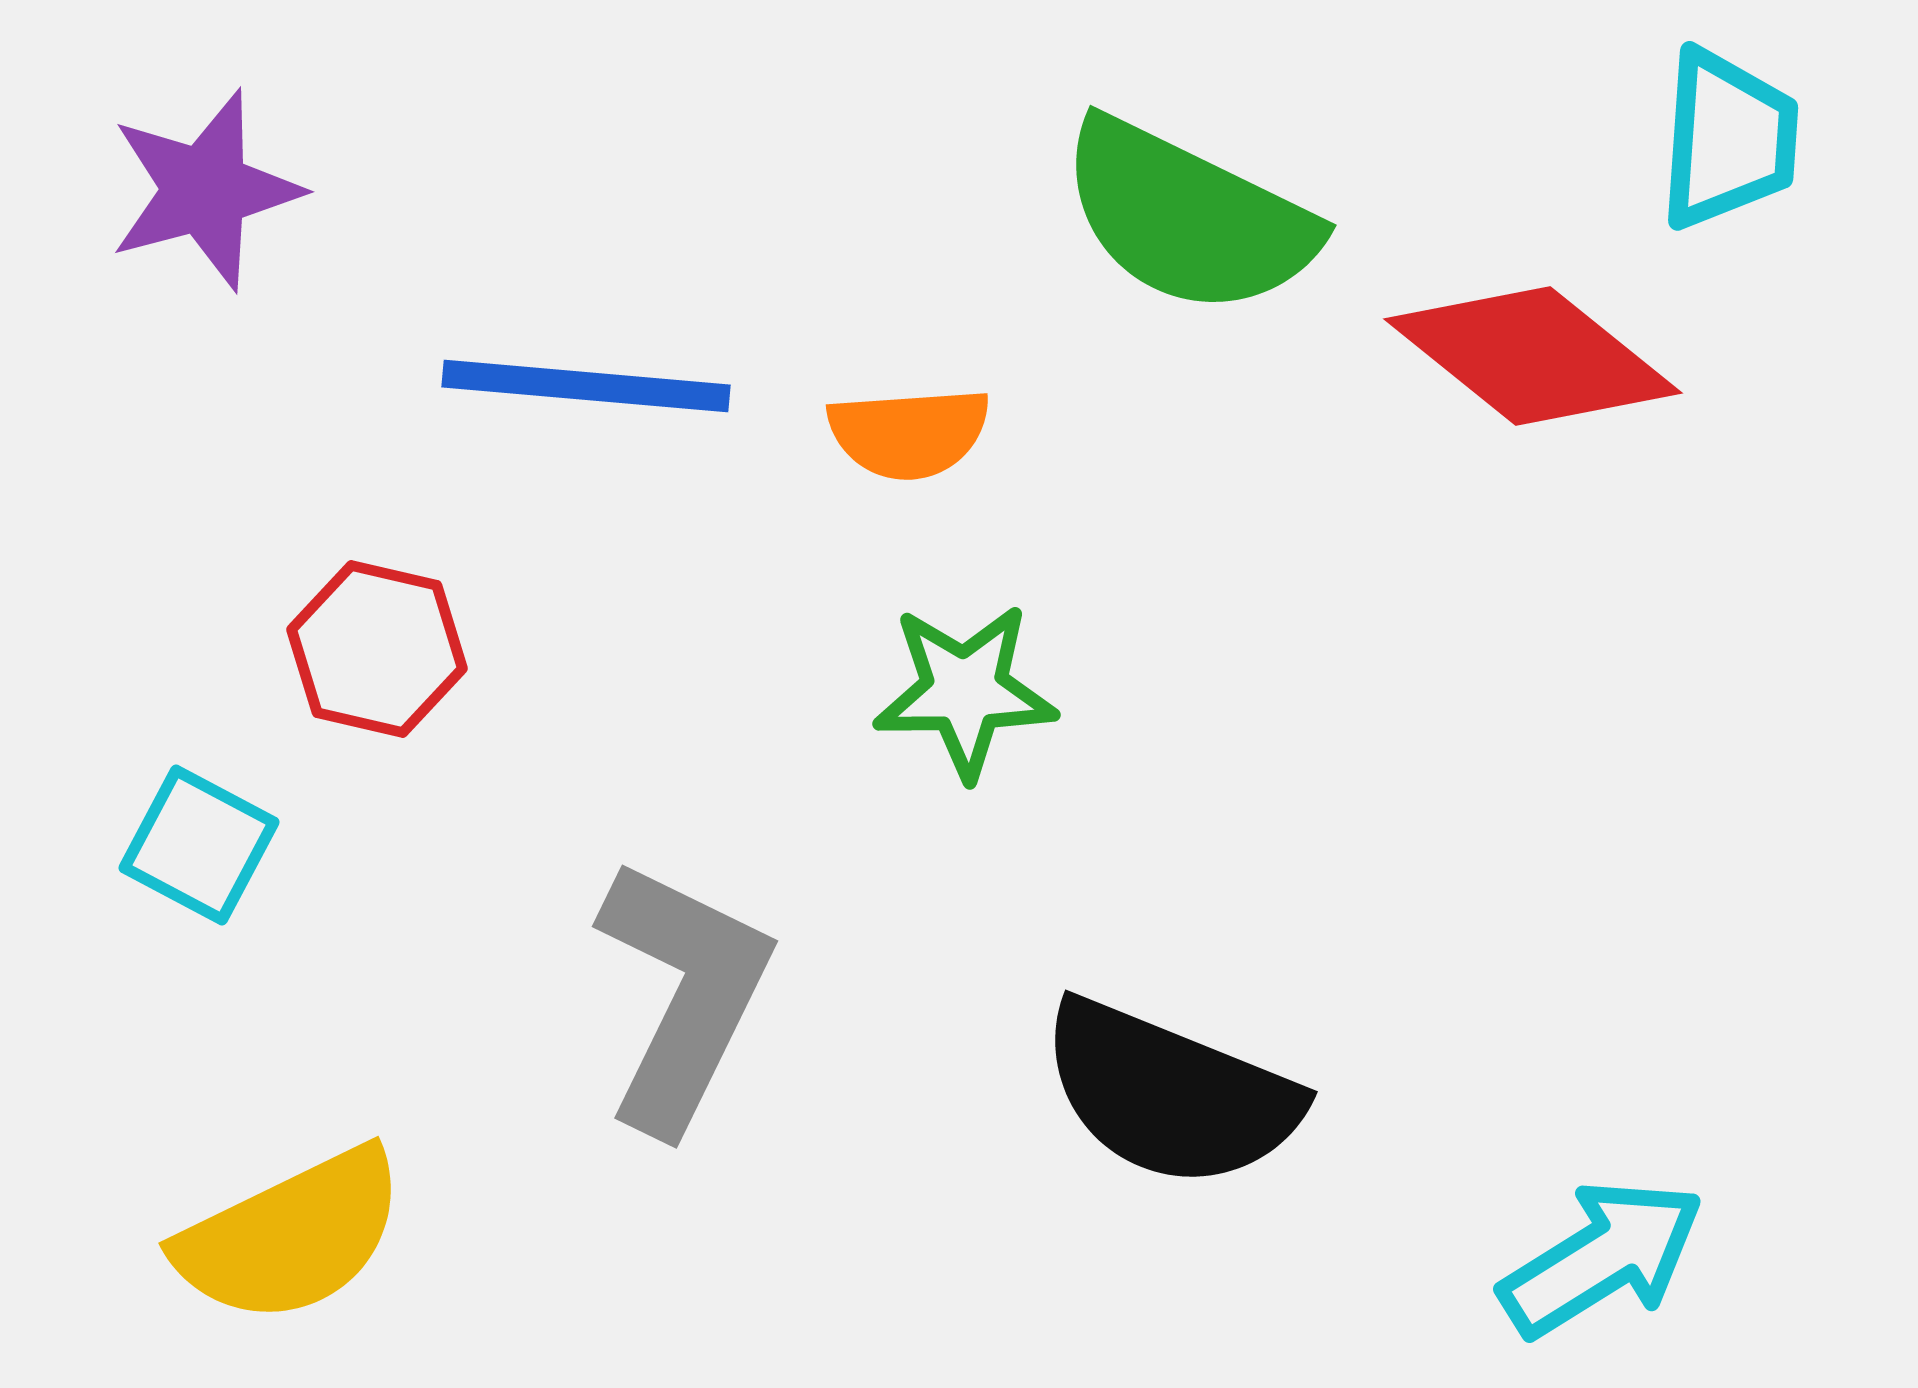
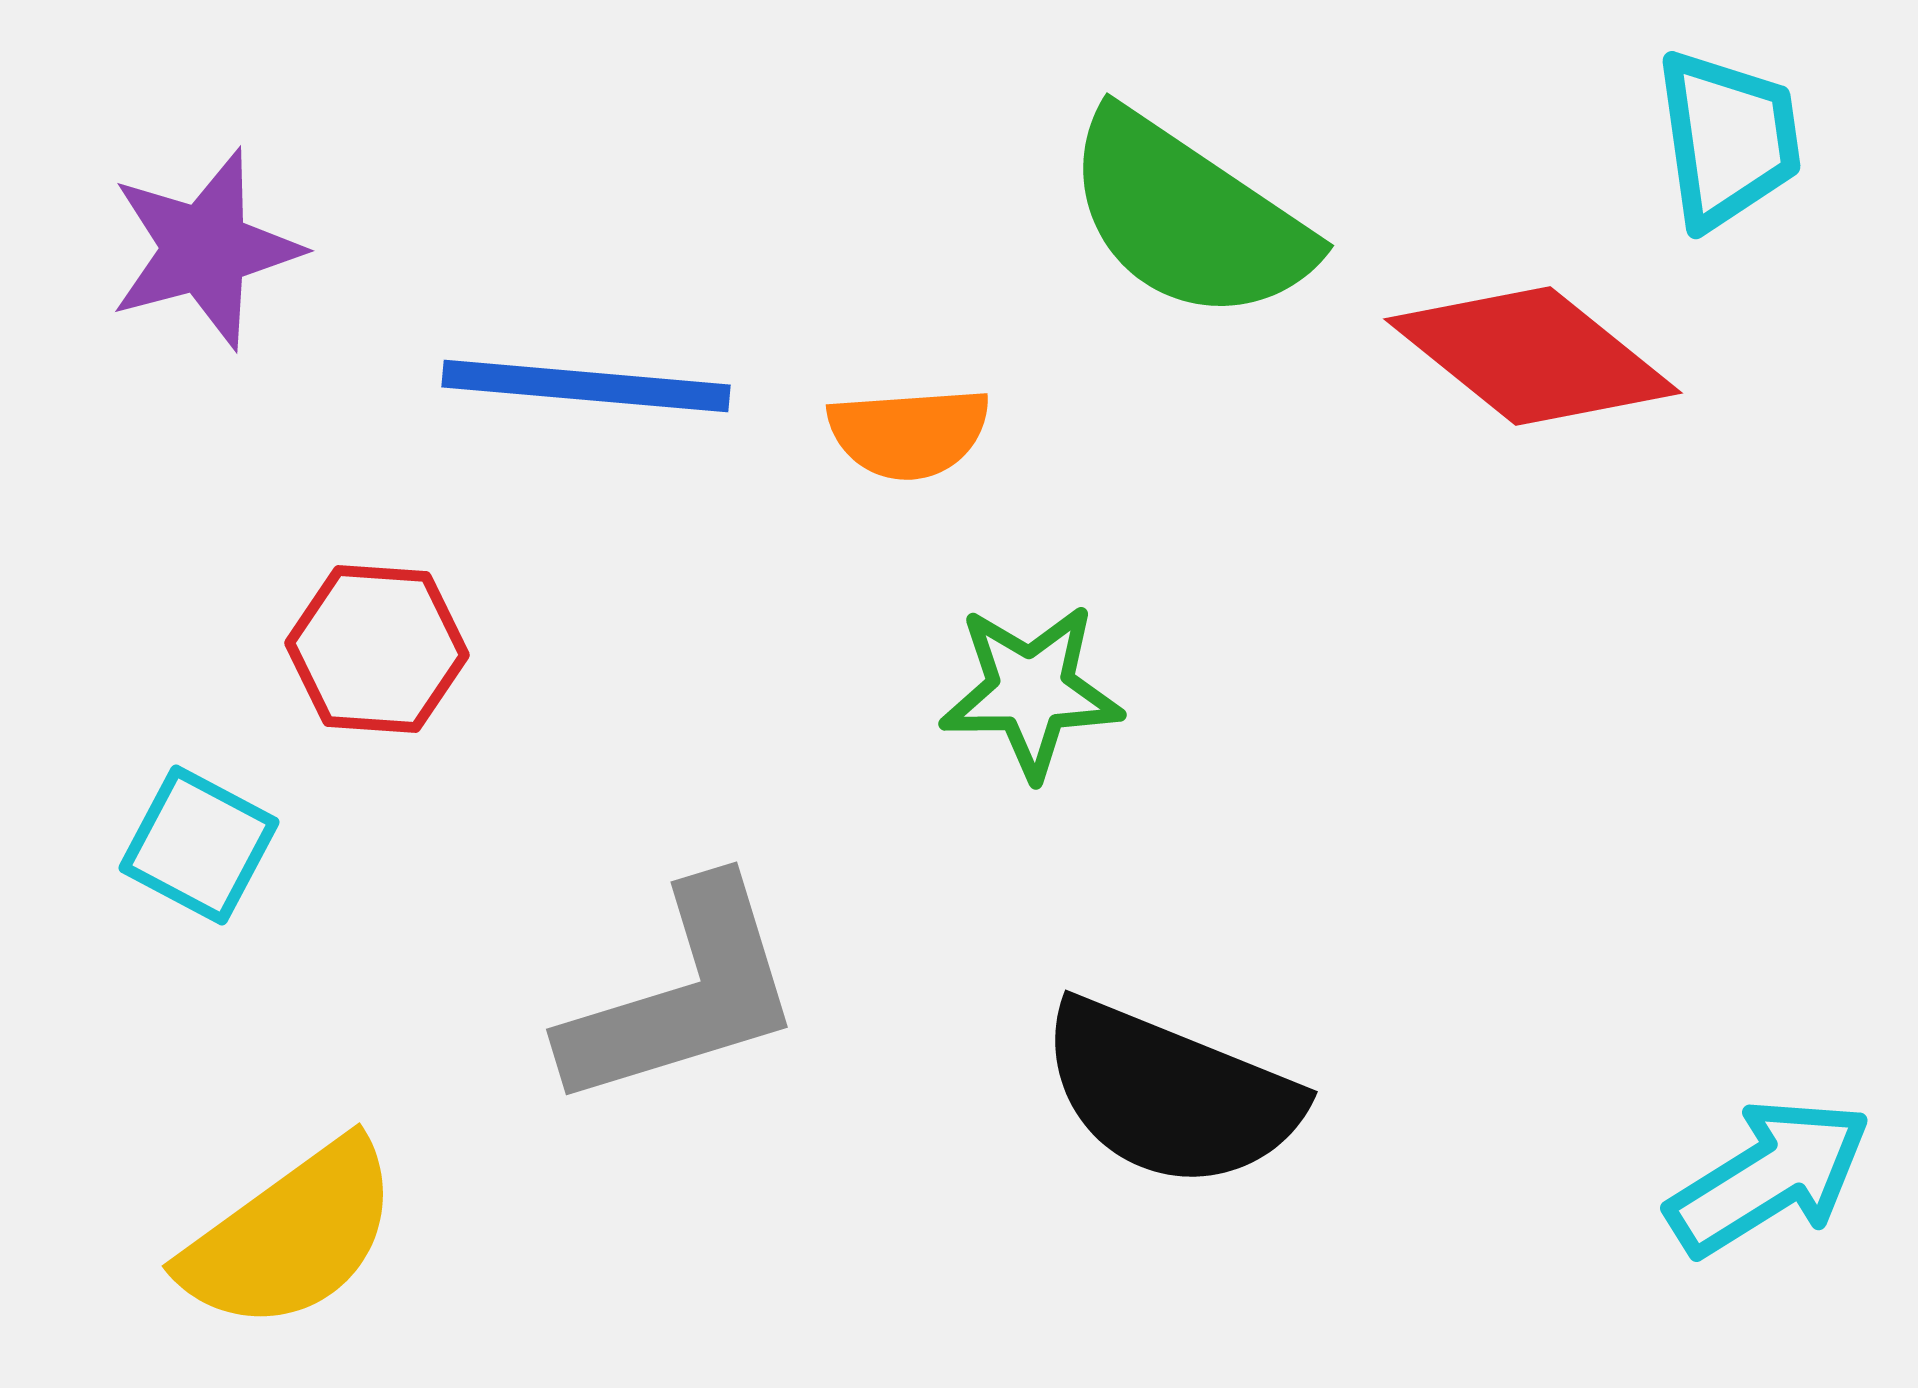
cyan trapezoid: rotated 12 degrees counterclockwise
purple star: moved 59 px down
green semicircle: rotated 8 degrees clockwise
red hexagon: rotated 9 degrees counterclockwise
green star: moved 66 px right
gray L-shape: rotated 47 degrees clockwise
yellow semicircle: rotated 10 degrees counterclockwise
cyan arrow: moved 167 px right, 81 px up
